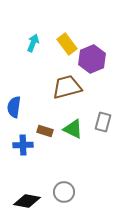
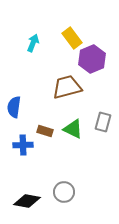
yellow rectangle: moved 5 px right, 6 px up
